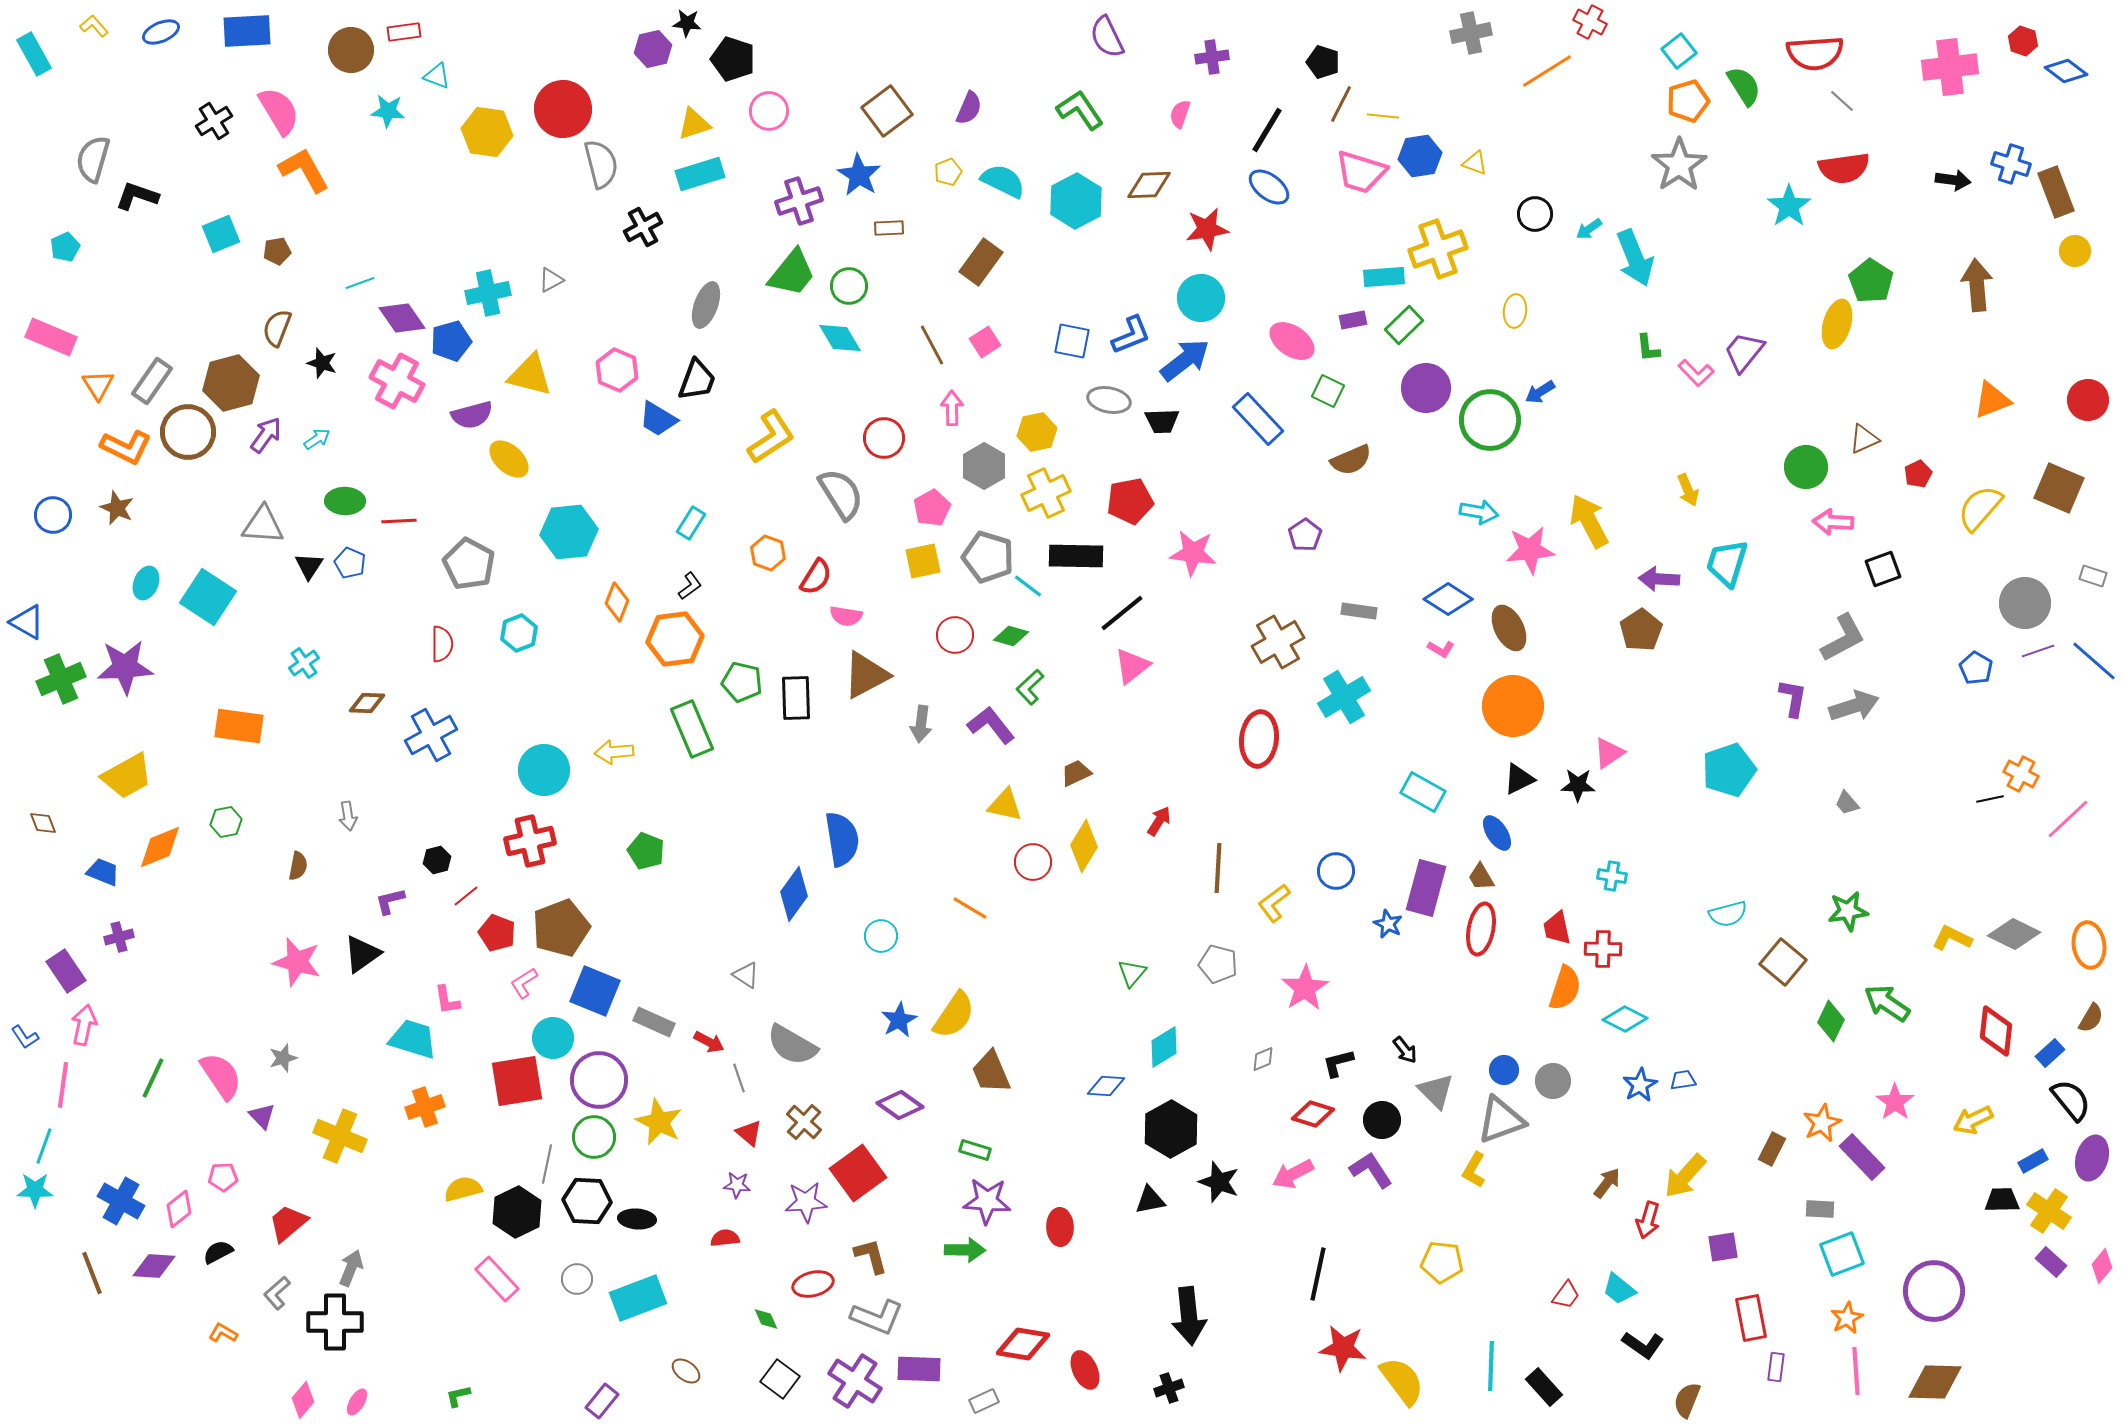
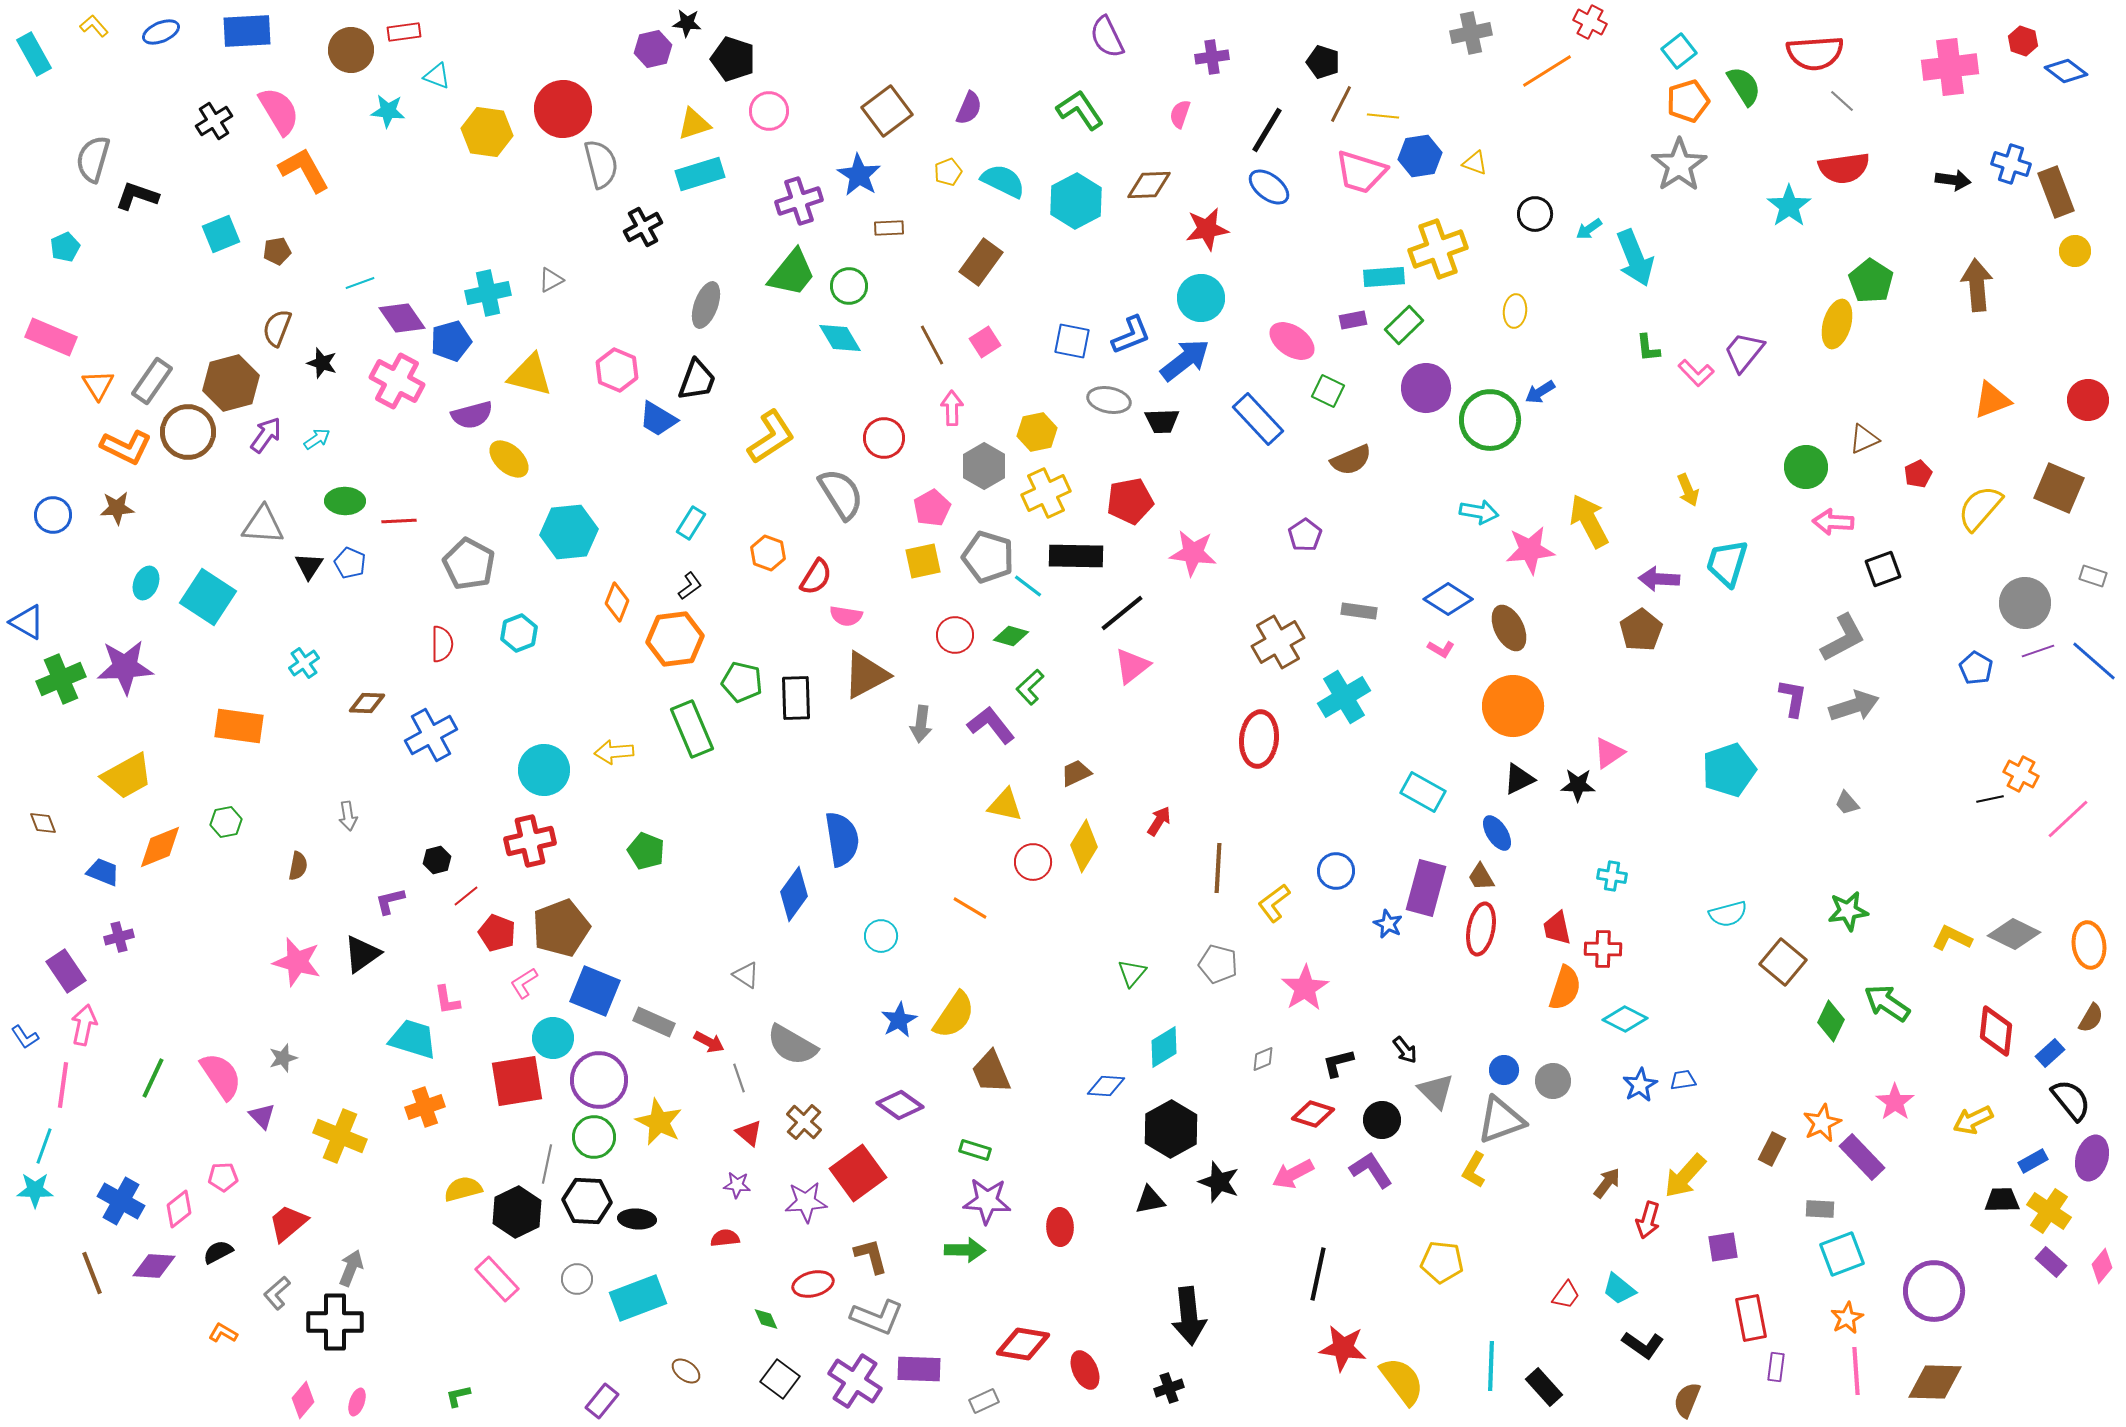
brown star at (117, 508): rotated 28 degrees counterclockwise
pink ellipse at (357, 1402): rotated 12 degrees counterclockwise
